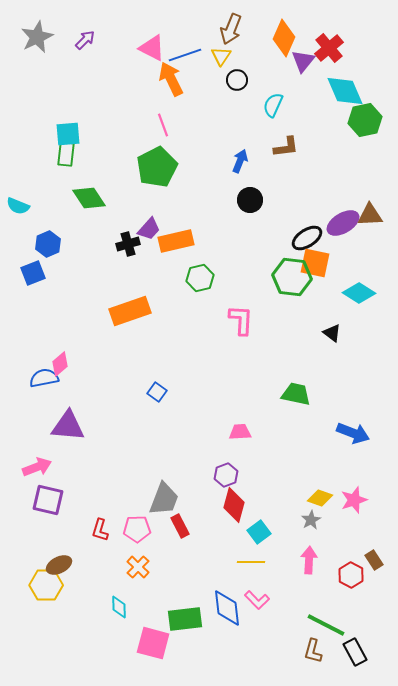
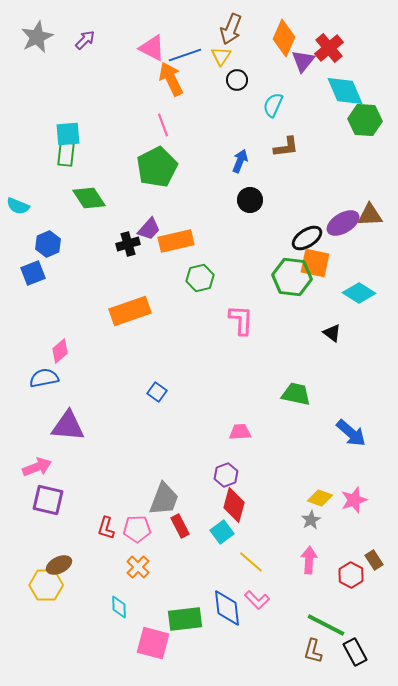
green hexagon at (365, 120): rotated 16 degrees clockwise
pink diamond at (60, 364): moved 13 px up
blue arrow at (353, 433): moved 2 px left; rotated 20 degrees clockwise
red L-shape at (100, 530): moved 6 px right, 2 px up
cyan square at (259, 532): moved 37 px left
yellow line at (251, 562): rotated 40 degrees clockwise
